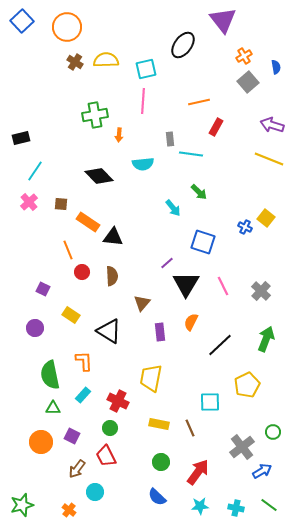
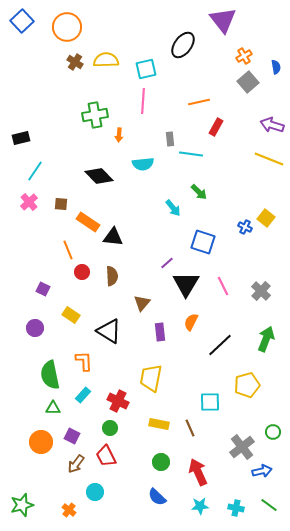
yellow pentagon at (247, 385): rotated 10 degrees clockwise
brown arrow at (77, 469): moved 1 px left, 5 px up
blue arrow at (262, 471): rotated 18 degrees clockwise
red arrow at (198, 472): rotated 60 degrees counterclockwise
